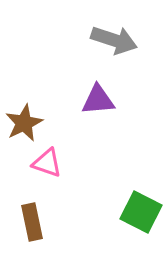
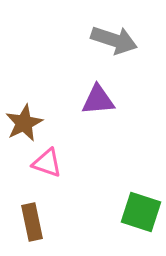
green square: rotated 9 degrees counterclockwise
